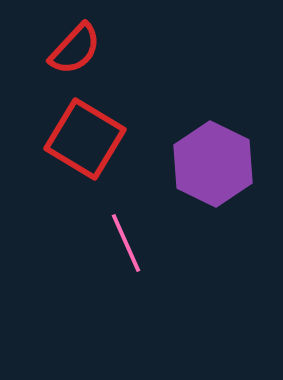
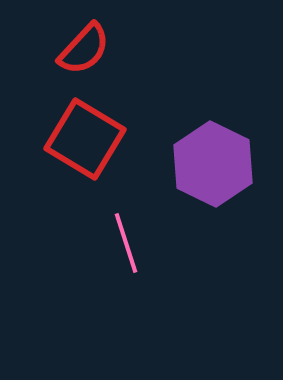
red semicircle: moved 9 px right
pink line: rotated 6 degrees clockwise
